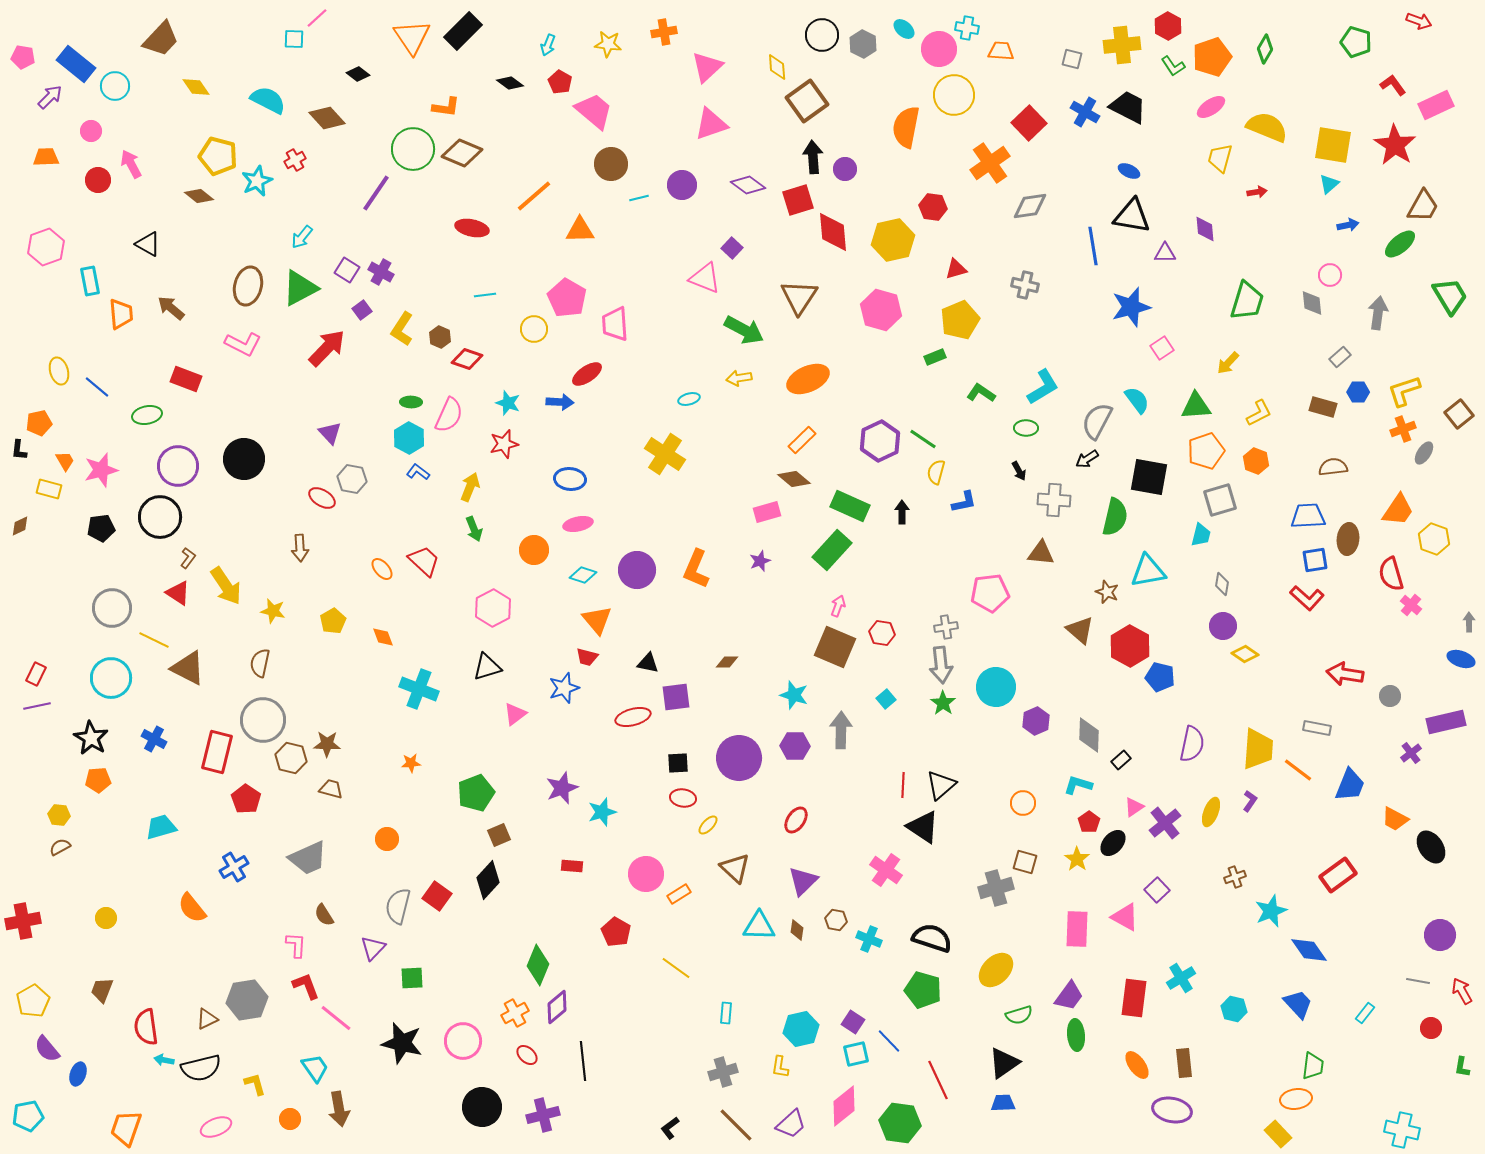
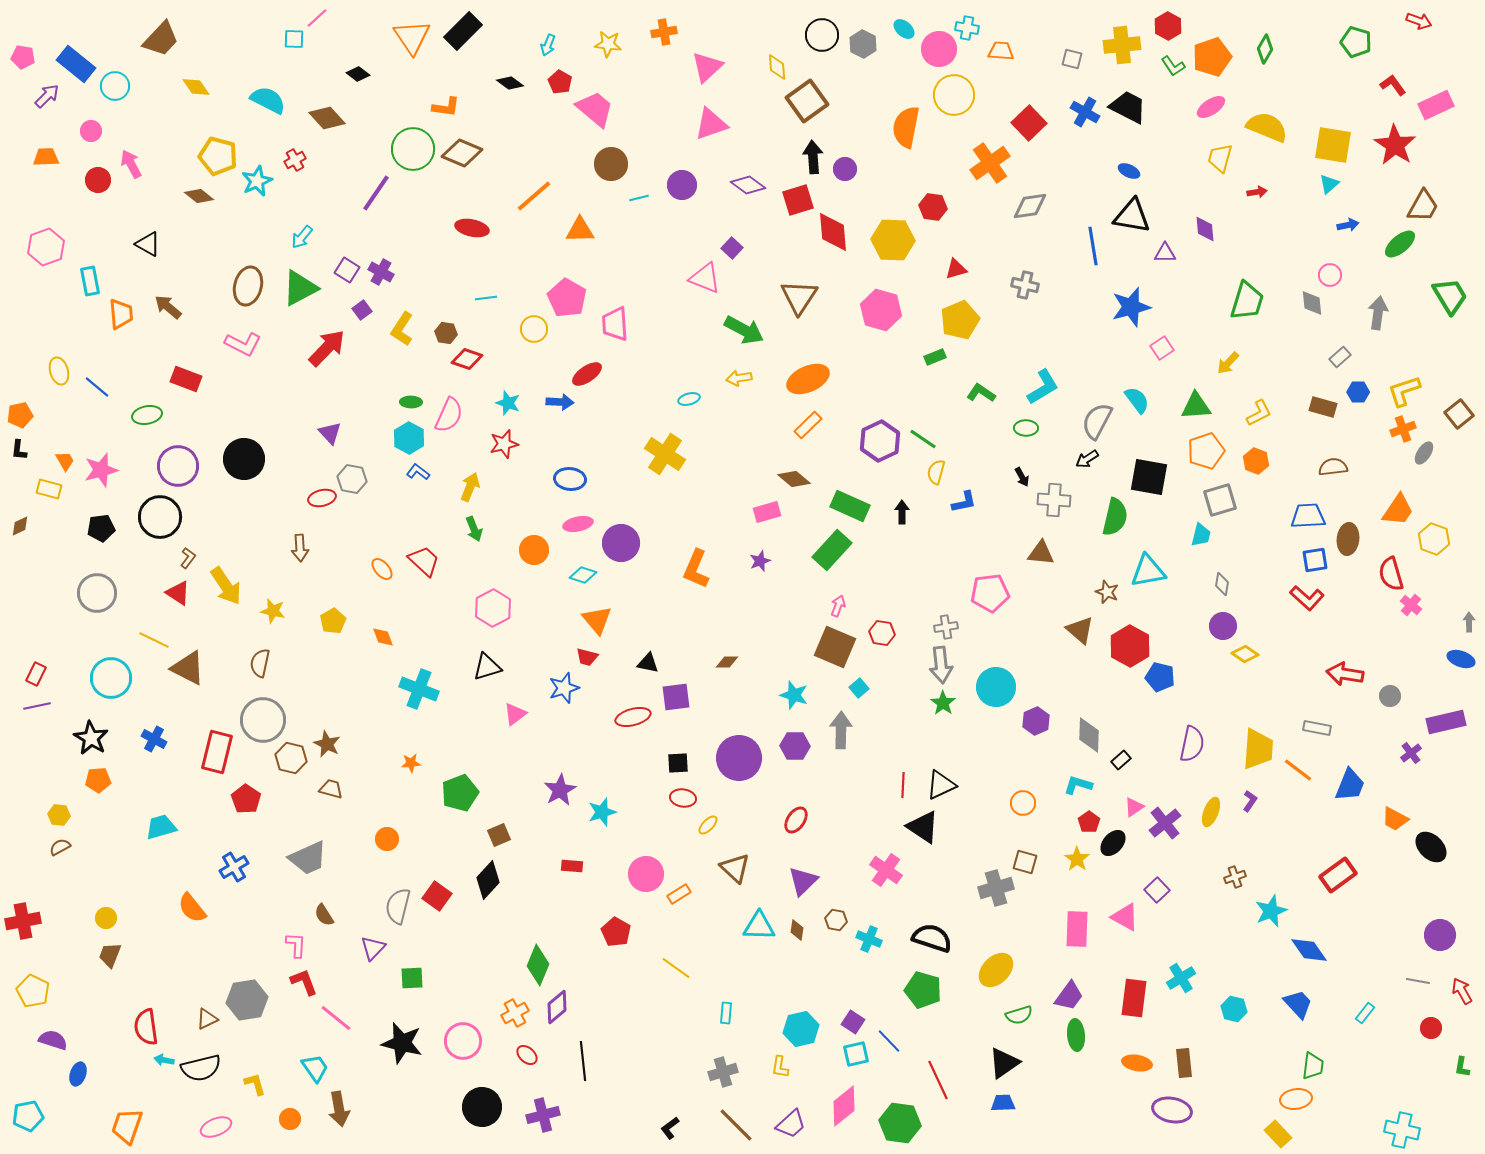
purple arrow at (50, 97): moved 3 px left, 1 px up
pink trapezoid at (594, 111): moved 1 px right, 2 px up
yellow hexagon at (893, 240): rotated 15 degrees clockwise
cyan line at (485, 295): moved 1 px right, 3 px down
brown arrow at (171, 308): moved 3 px left, 1 px up
brown hexagon at (440, 337): moved 6 px right, 4 px up; rotated 15 degrees counterclockwise
orange pentagon at (39, 423): moved 19 px left, 8 px up
orange rectangle at (802, 440): moved 6 px right, 15 px up
black arrow at (1019, 471): moved 3 px right, 6 px down
red ellipse at (322, 498): rotated 44 degrees counterclockwise
purple circle at (637, 570): moved 16 px left, 27 px up
gray circle at (112, 608): moved 15 px left, 15 px up
cyan square at (886, 699): moved 27 px left, 11 px up
brown star at (327, 744): rotated 24 degrees clockwise
black triangle at (941, 785): rotated 16 degrees clockwise
purple star at (562, 788): moved 2 px left, 2 px down; rotated 8 degrees counterclockwise
green pentagon at (476, 793): moved 16 px left
black ellipse at (1431, 847): rotated 12 degrees counterclockwise
red L-shape at (306, 986): moved 2 px left, 4 px up
brown trapezoid at (102, 990): moved 8 px right, 35 px up
yellow pentagon at (33, 1001): moved 10 px up; rotated 16 degrees counterclockwise
purple semicircle at (47, 1049): moved 6 px right, 9 px up; rotated 148 degrees clockwise
orange ellipse at (1137, 1065): moved 2 px up; rotated 44 degrees counterclockwise
orange trapezoid at (126, 1128): moved 1 px right, 2 px up
